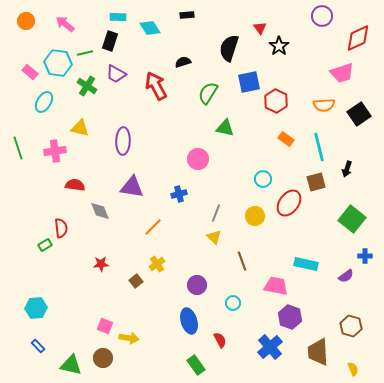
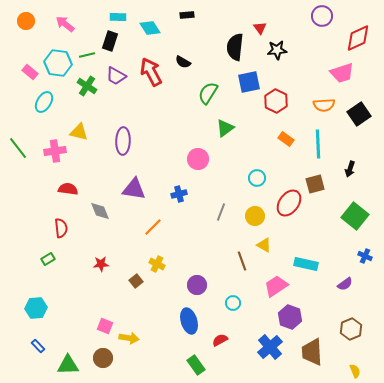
black star at (279, 46): moved 2 px left, 4 px down; rotated 30 degrees clockwise
black semicircle at (229, 48): moved 6 px right, 1 px up; rotated 12 degrees counterclockwise
green line at (85, 53): moved 2 px right, 2 px down
black semicircle at (183, 62): rotated 133 degrees counterclockwise
purple trapezoid at (116, 74): moved 2 px down
red arrow at (156, 86): moved 5 px left, 14 px up
yellow triangle at (80, 128): moved 1 px left, 4 px down
green triangle at (225, 128): rotated 48 degrees counterclockwise
cyan line at (319, 147): moved 1 px left, 3 px up; rotated 12 degrees clockwise
green line at (18, 148): rotated 20 degrees counterclockwise
black arrow at (347, 169): moved 3 px right
cyan circle at (263, 179): moved 6 px left, 1 px up
brown square at (316, 182): moved 1 px left, 2 px down
red semicircle at (75, 185): moved 7 px left, 4 px down
purple triangle at (132, 187): moved 2 px right, 2 px down
gray line at (216, 213): moved 5 px right, 1 px up
green square at (352, 219): moved 3 px right, 3 px up
yellow triangle at (214, 237): moved 50 px right, 8 px down; rotated 14 degrees counterclockwise
green rectangle at (45, 245): moved 3 px right, 14 px down
blue cross at (365, 256): rotated 24 degrees clockwise
yellow cross at (157, 264): rotated 28 degrees counterclockwise
purple semicircle at (346, 276): moved 1 px left, 8 px down
pink trapezoid at (276, 286): rotated 45 degrees counterclockwise
brown hexagon at (351, 326): moved 3 px down; rotated 20 degrees clockwise
red semicircle at (220, 340): rotated 91 degrees counterclockwise
brown trapezoid at (318, 352): moved 6 px left
green triangle at (71, 365): moved 3 px left; rotated 15 degrees counterclockwise
yellow semicircle at (353, 369): moved 2 px right, 2 px down
